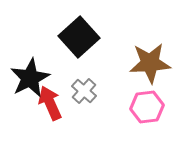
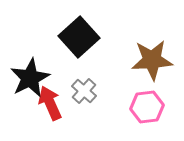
brown star: moved 2 px right, 3 px up
